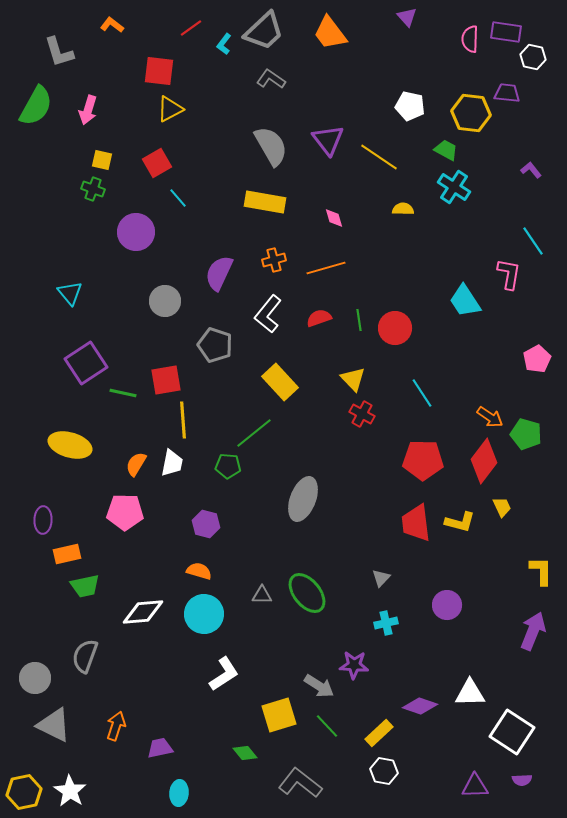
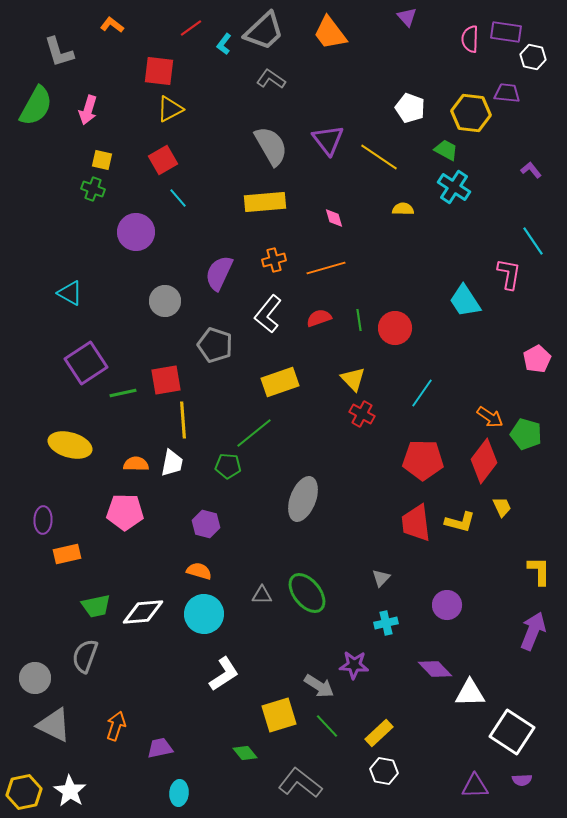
white pentagon at (410, 106): moved 2 px down; rotated 8 degrees clockwise
red square at (157, 163): moved 6 px right, 3 px up
yellow rectangle at (265, 202): rotated 15 degrees counterclockwise
cyan triangle at (70, 293): rotated 20 degrees counterclockwise
yellow rectangle at (280, 382): rotated 66 degrees counterclockwise
green line at (123, 393): rotated 24 degrees counterclockwise
cyan line at (422, 393): rotated 68 degrees clockwise
orange semicircle at (136, 464): rotated 60 degrees clockwise
yellow L-shape at (541, 571): moved 2 px left
green trapezoid at (85, 586): moved 11 px right, 20 px down
purple diamond at (420, 706): moved 15 px right, 37 px up; rotated 28 degrees clockwise
